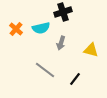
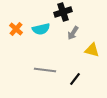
cyan semicircle: moved 1 px down
gray arrow: moved 12 px right, 10 px up; rotated 16 degrees clockwise
yellow triangle: moved 1 px right
gray line: rotated 30 degrees counterclockwise
